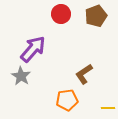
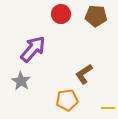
brown pentagon: rotated 25 degrees clockwise
gray star: moved 5 px down
